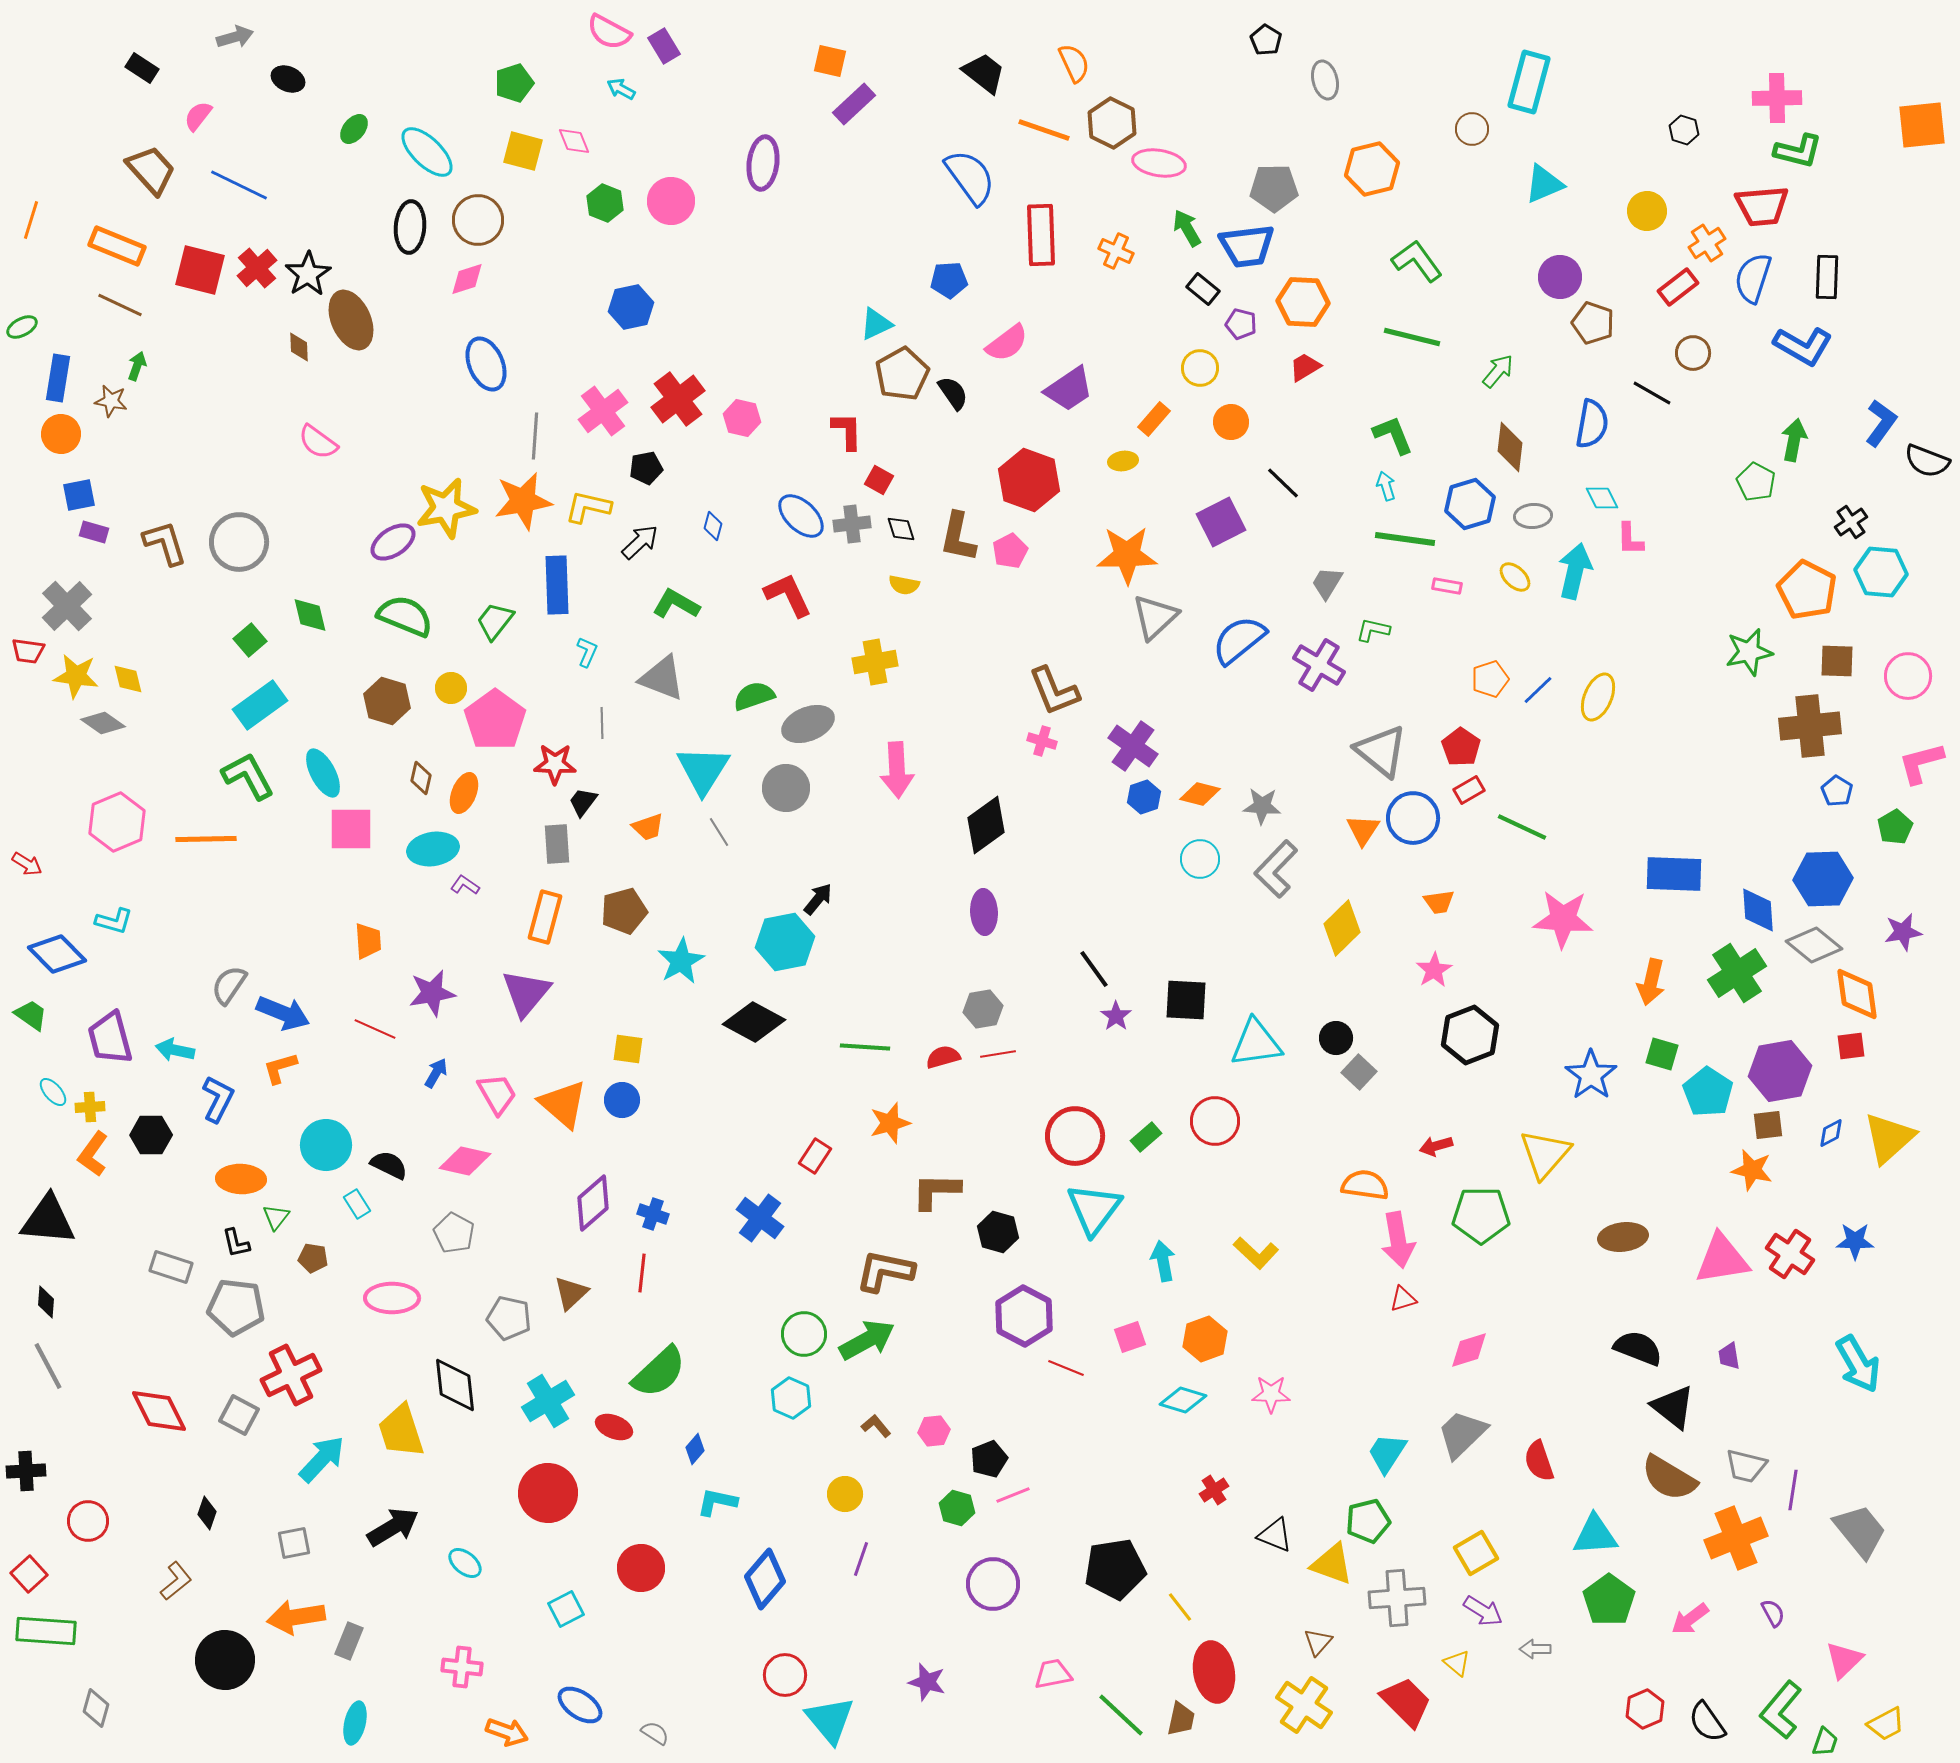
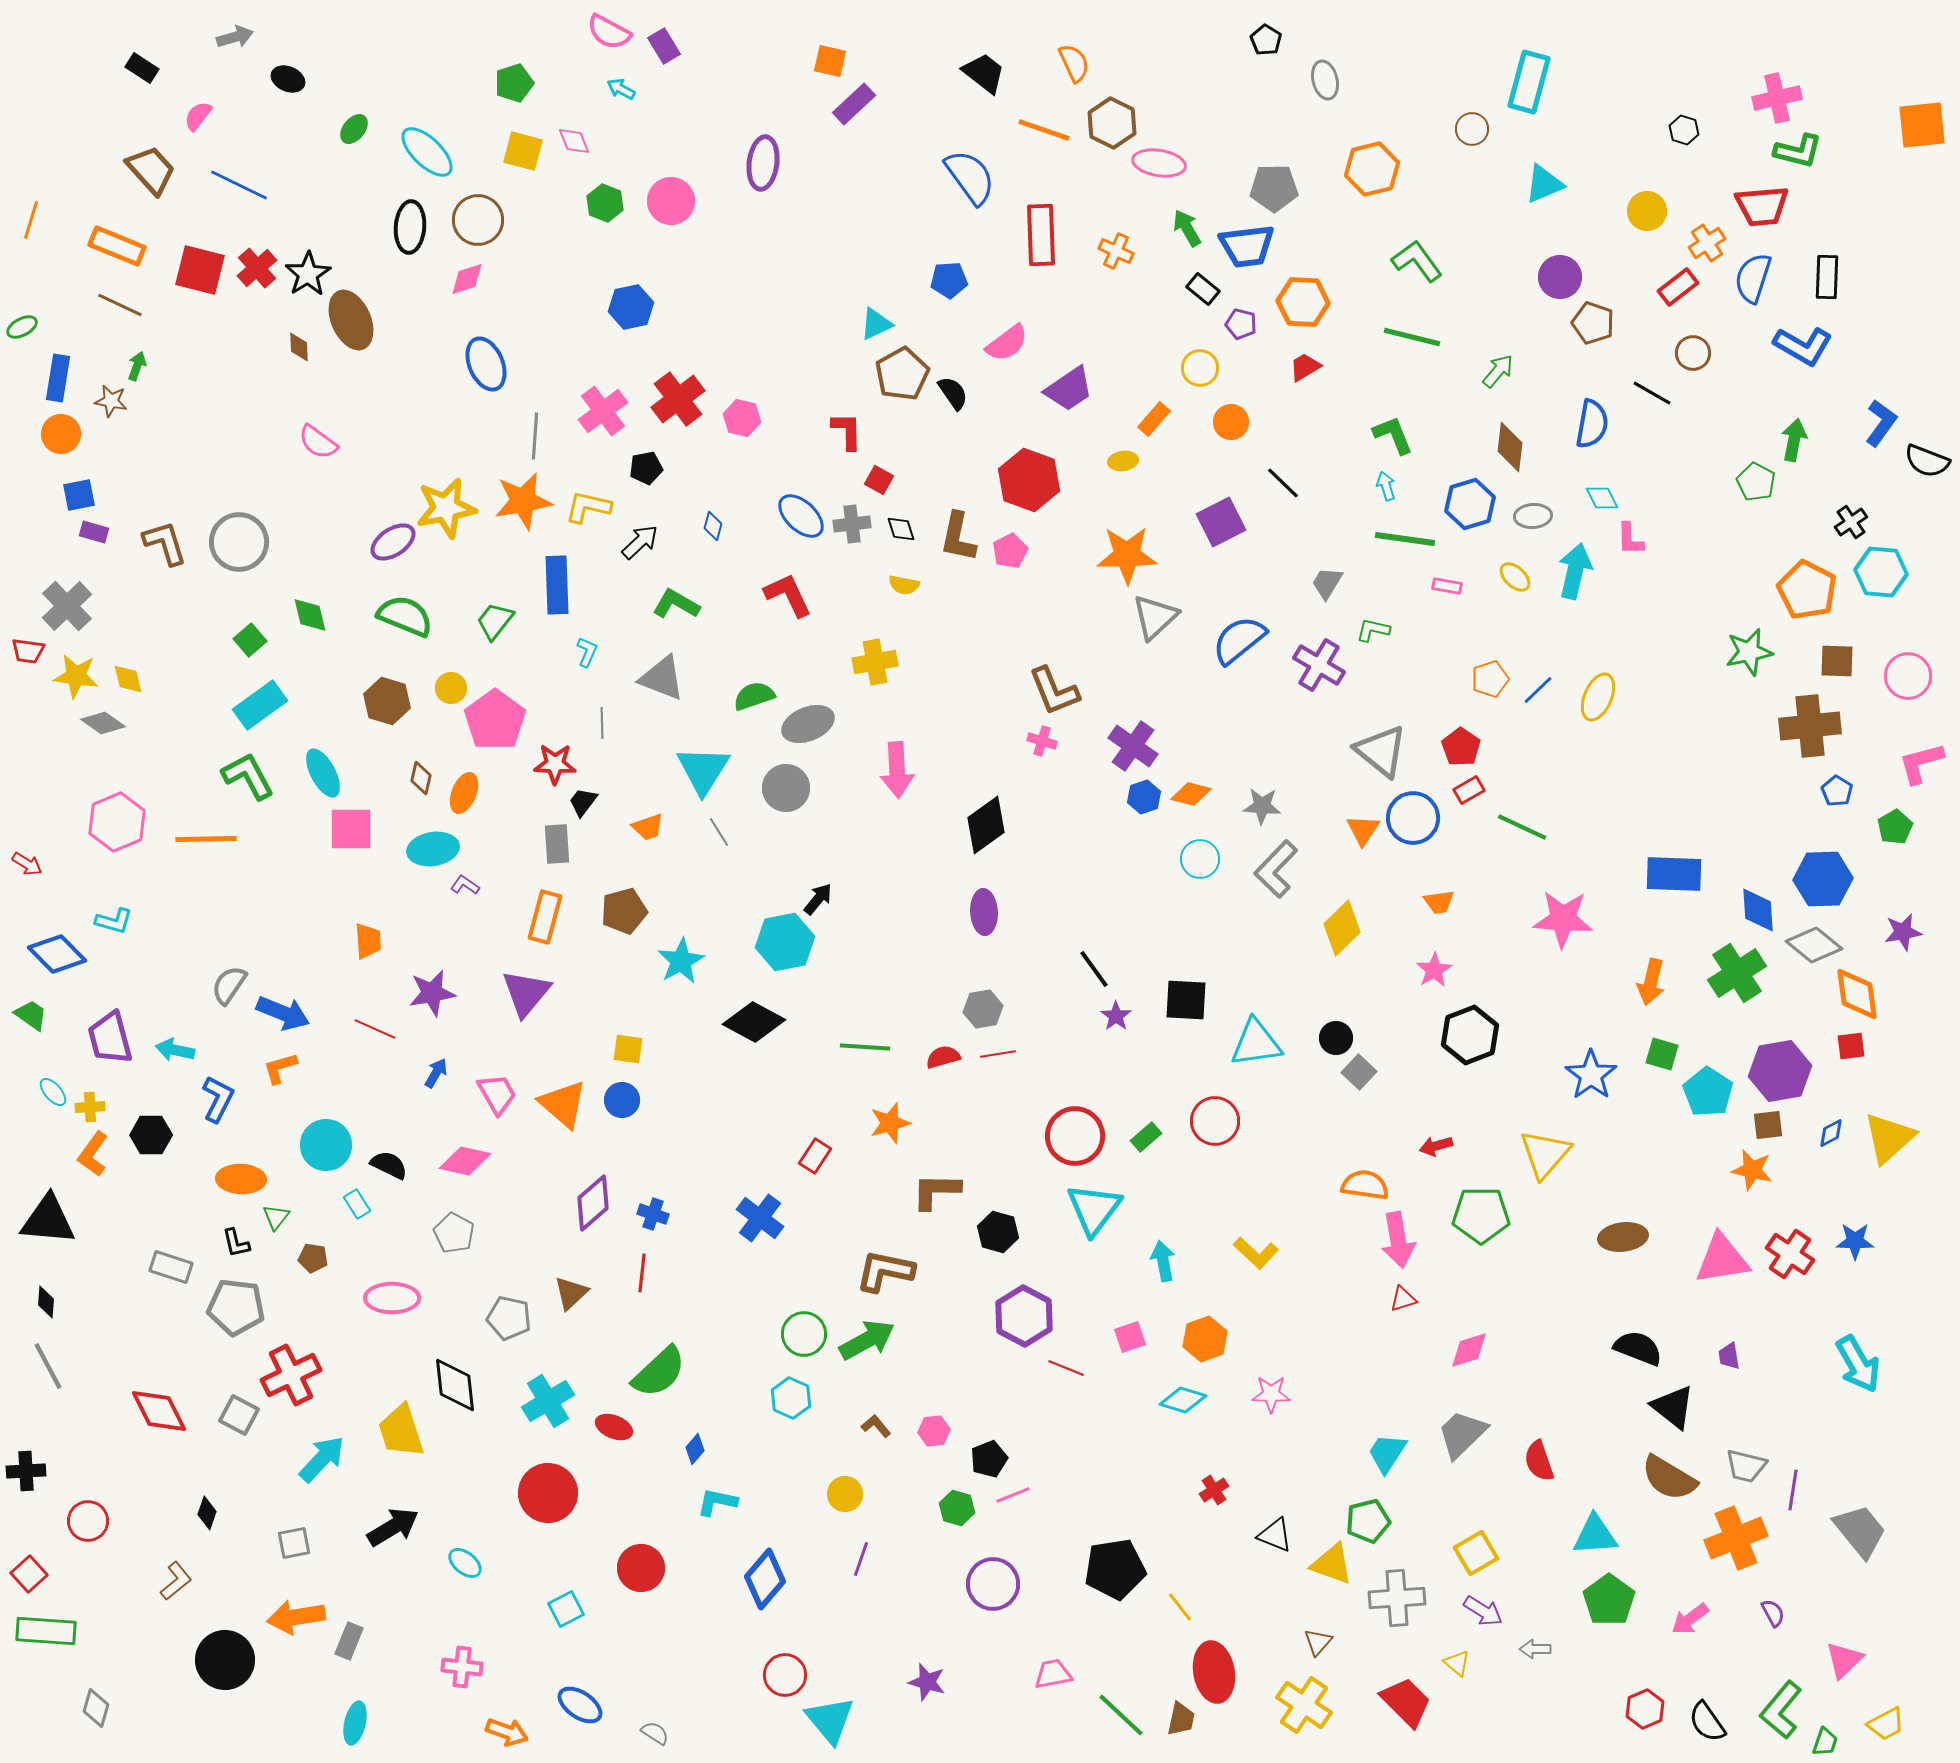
pink cross at (1777, 98): rotated 12 degrees counterclockwise
orange diamond at (1200, 794): moved 9 px left
